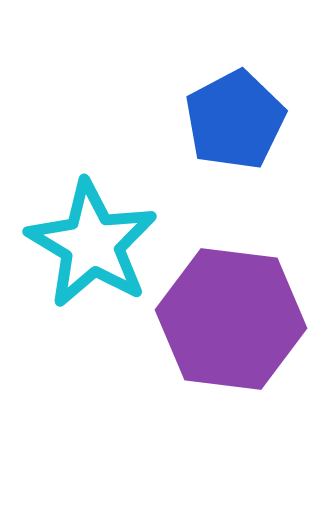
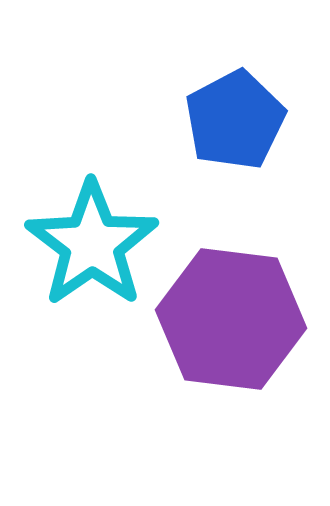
cyan star: rotated 6 degrees clockwise
